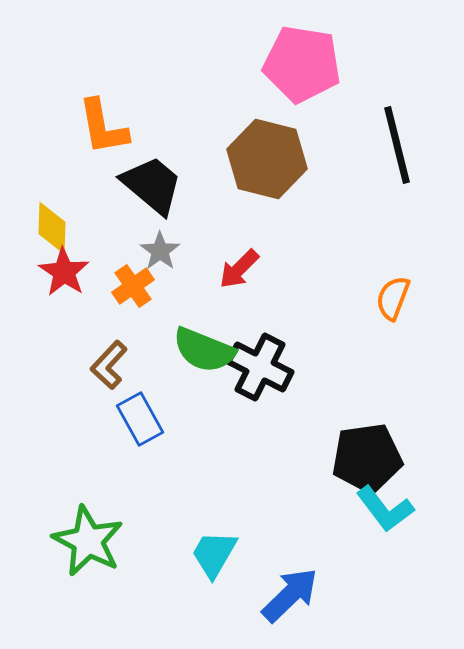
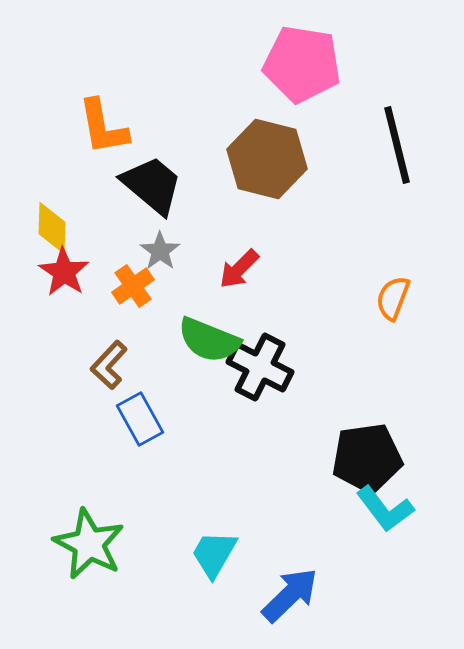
green semicircle: moved 5 px right, 10 px up
green star: moved 1 px right, 3 px down
